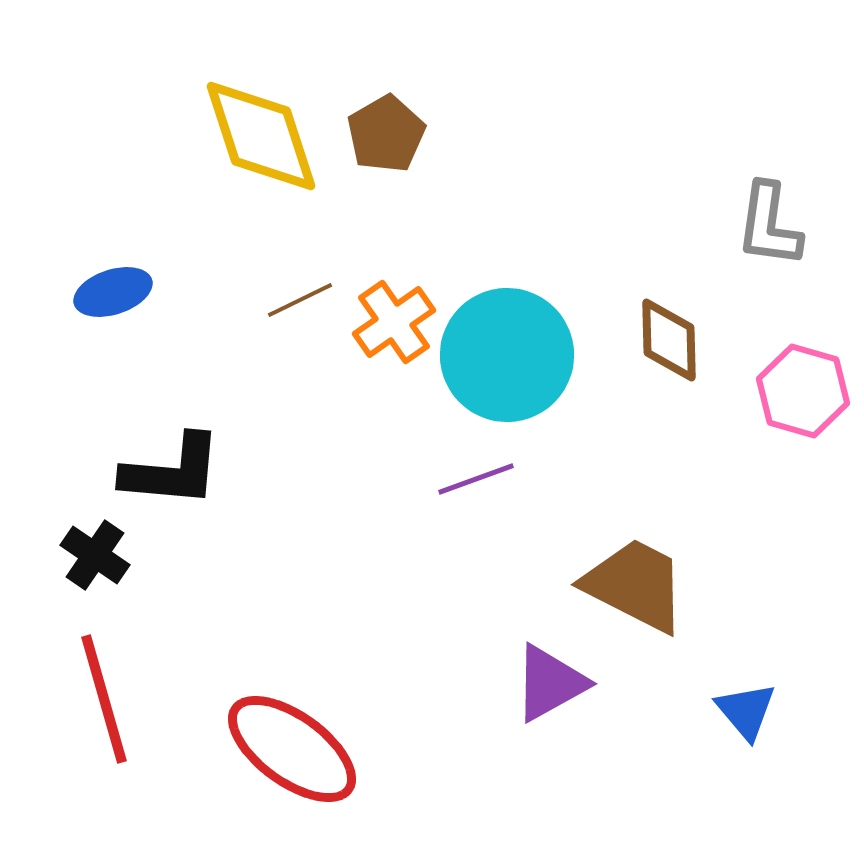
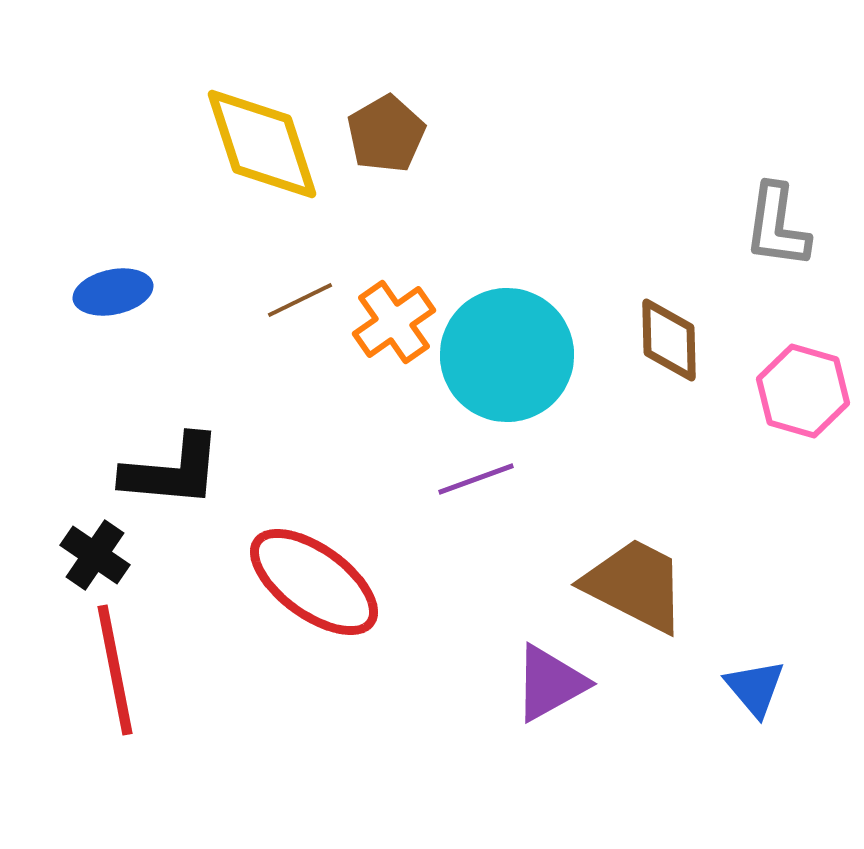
yellow diamond: moved 1 px right, 8 px down
gray L-shape: moved 8 px right, 1 px down
blue ellipse: rotated 6 degrees clockwise
red line: moved 11 px right, 29 px up; rotated 5 degrees clockwise
blue triangle: moved 9 px right, 23 px up
red ellipse: moved 22 px right, 167 px up
